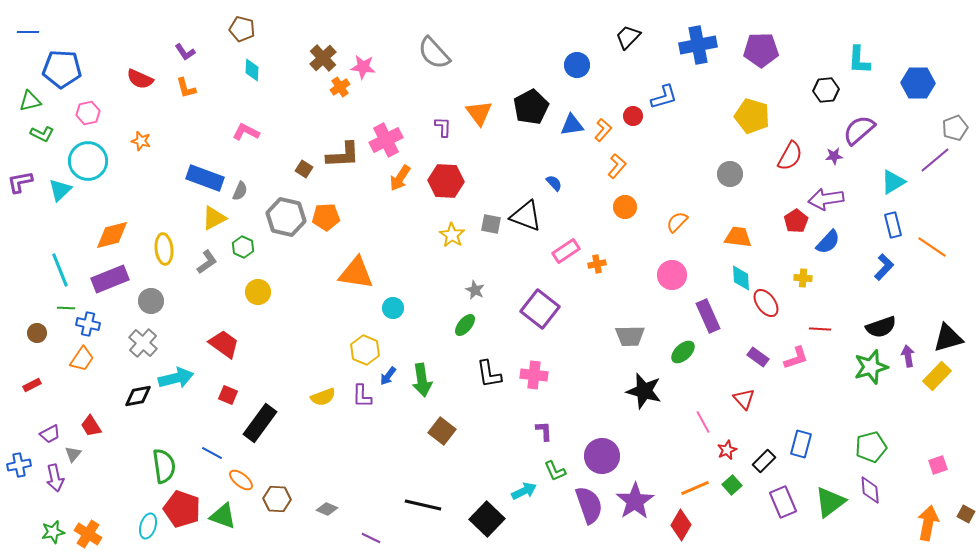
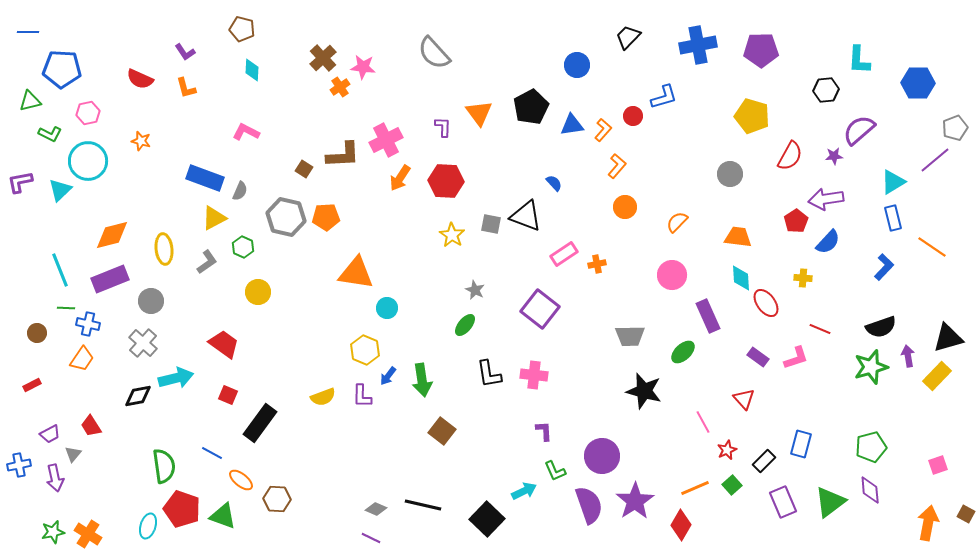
green L-shape at (42, 134): moved 8 px right
blue rectangle at (893, 225): moved 7 px up
pink rectangle at (566, 251): moved 2 px left, 3 px down
cyan circle at (393, 308): moved 6 px left
red line at (820, 329): rotated 20 degrees clockwise
gray diamond at (327, 509): moved 49 px right
